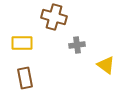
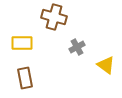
gray cross: moved 2 px down; rotated 21 degrees counterclockwise
